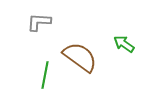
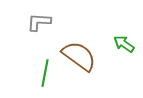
brown semicircle: moved 1 px left, 1 px up
green line: moved 2 px up
